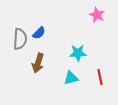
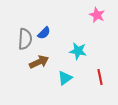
blue semicircle: moved 5 px right
gray semicircle: moved 5 px right
cyan star: moved 2 px up; rotated 12 degrees clockwise
brown arrow: moved 1 px right, 1 px up; rotated 132 degrees counterclockwise
cyan triangle: moved 6 px left; rotated 21 degrees counterclockwise
